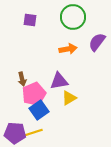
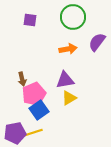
purple triangle: moved 6 px right, 1 px up
purple pentagon: rotated 15 degrees counterclockwise
